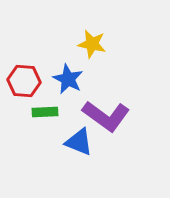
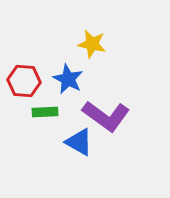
blue triangle: rotated 8 degrees clockwise
